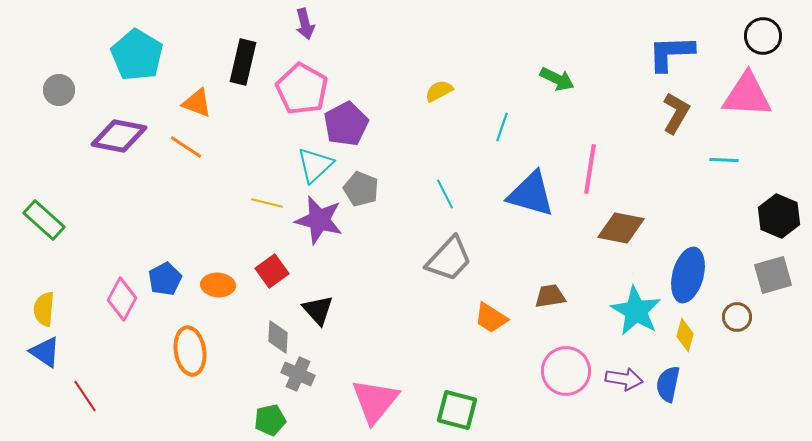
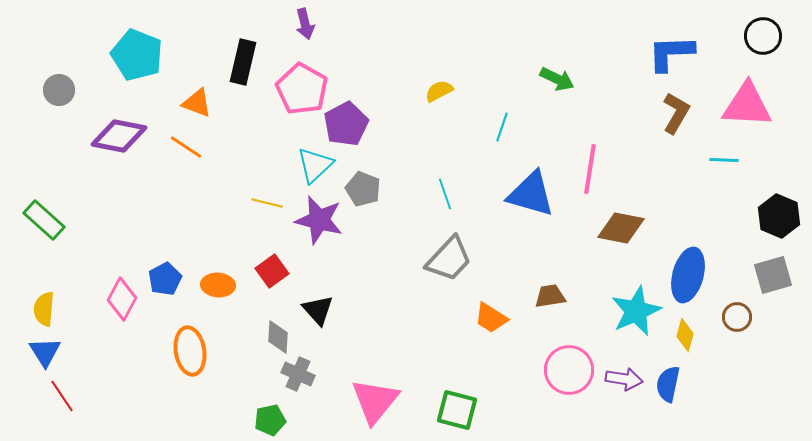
cyan pentagon at (137, 55): rotated 9 degrees counterclockwise
pink triangle at (747, 95): moved 10 px down
gray pentagon at (361, 189): moved 2 px right
cyan line at (445, 194): rotated 8 degrees clockwise
cyan star at (636, 311): rotated 18 degrees clockwise
blue triangle at (45, 352): rotated 24 degrees clockwise
pink circle at (566, 371): moved 3 px right, 1 px up
red line at (85, 396): moved 23 px left
